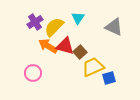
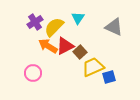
red triangle: rotated 42 degrees counterclockwise
blue square: moved 1 px up
